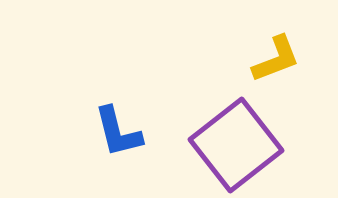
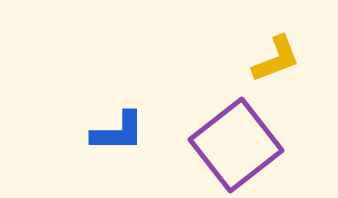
blue L-shape: rotated 76 degrees counterclockwise
